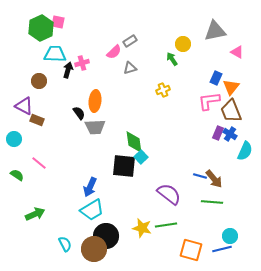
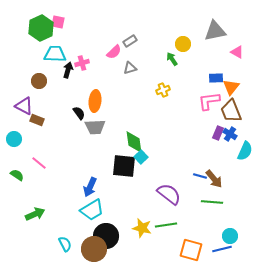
blue rectangle at (216, 78): rotated 64 degrees clockwise
